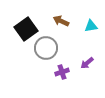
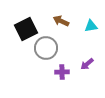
black square: rotated 10 degrees clockwise
purple arrow: moved 1 px down
purple cross: rotated 16 degrees clockwise
